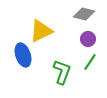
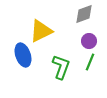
gray diamond: rotated 35 degrees counterclockwise
purple circle: moved 1 px right, 2 px down
green line: rotated 12 degrees counterclockwise
green L-shape: moved 1 px left, 5 px up
